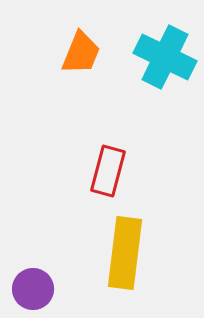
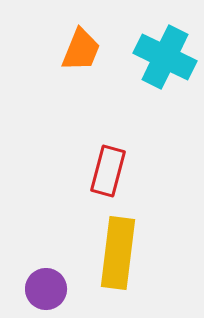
orange trapezoid: moved 3 px up
yellow rectangle: moved 7 px left
purple circle: moved 13 px right
